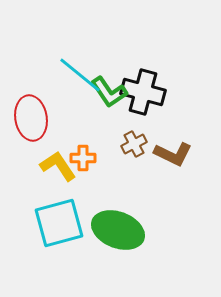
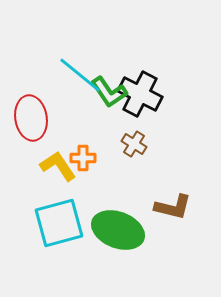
black cross: moved 3 px left, 2 px down; rotated 12 degrees clockwise
brown cross: rotated 30 degrees counterclockwise
brown L-shape: moved 53 px down; rotated 12 degrees counterclockwise
